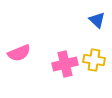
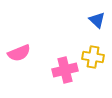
yellow cross: moved 1 px left, 3 px up
pink cross: moved 6 px down
